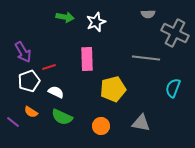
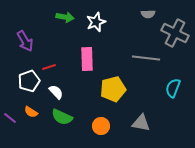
purple arrow: moved 2 px right, 11 px up
white semicircle: rotated 21 degrees clockwise
purple line: moved 3 px left, 4 px up
